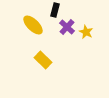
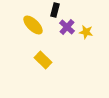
yellow star: rotated 16 degrees counterclockwise
